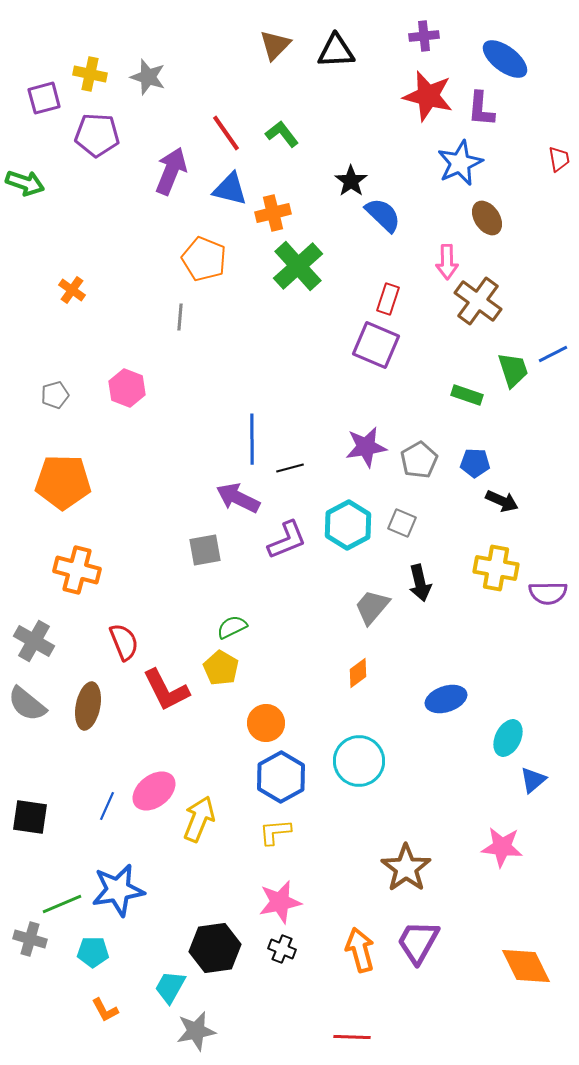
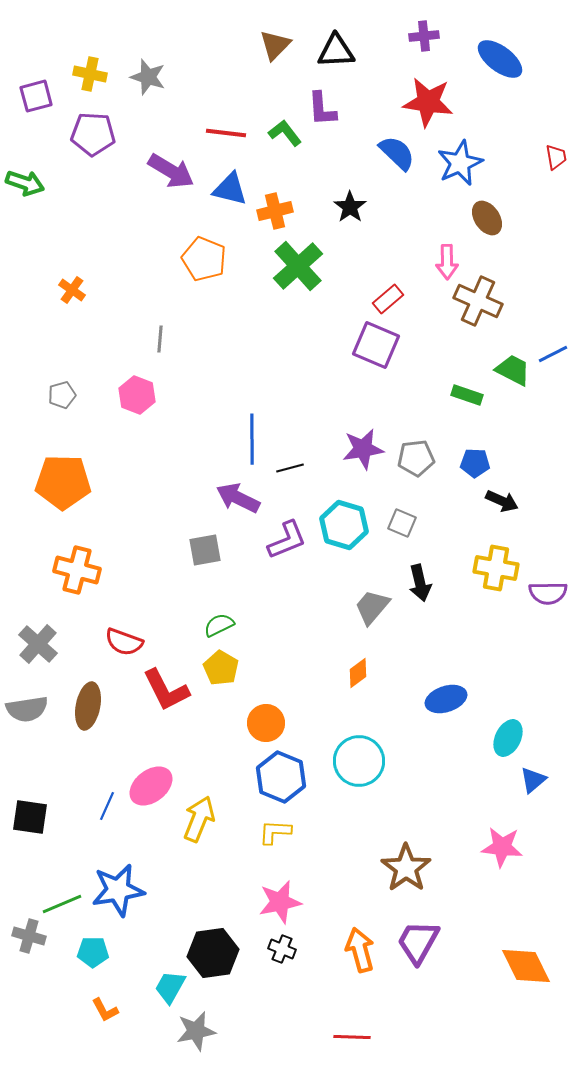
blue ellipse at (505, 59): moved 5 px left
red star at (428, 96): moved 6 px down; rotated 6 degrees counterclockwise
purple square at (44, 98): moved 8 px left, 2 px up
purple L-shape at (481, 109): moved 159 px left; rotated 9 degrees counterclockwise
red line at (226, 133): rotated 48 degrees counterclockwise
green L-shape at (282, 134): moved 3 px right, 1 px up
purple pentagon at (97, 135): moved 4 px left, 1 px up
red trapezoid at (559, 159): moved 3 px left, 2 px up
purple arrow at (171, 171): rotated 99 degrees clockwise
black star at (351, 181): moved 1 px left, 26 px down
orange cross at (273, 213): moved 2 px right, 2 px up
blue semicircle at (383, 215): moved 14 px right, 62 px up
red rectangle at (388, 299): rotated 32 degrees clockwise
brown cross at (478, 301): rotated 12 degrees counterclockwise
gray line at (180, 317): moved 20 px left, 22 px down
green trapezoid at (513, 370): rotated 45 degrees counterclockwise
pink hexagon at (127, 388): moved 10 px right, 7 px down
gray pentagon at (55, 395): moved 7 px right
purple star at (366, 447): moved 3 px left, 2 px down
gray pentagon at (419, 460): moved 3 px left, 2 px up; rotated 24 degrees clockwise
cyan hexagon at (348, 525): moved 4 px left; rotated 15 degrees counterclockwise
green semicircle at (232, 627): moved 13 px left, 2 px up
gray cross at (34, 641): moved 4 px right, 3 px down; rotated 12 degrees clockwise
red semicircle at (124, 642): rotated 132 degrees clockwise
gray semicircle at (27, 704): moved 5 px down; rotated 48 degrees counterclockwise
blue hexagon at (281, 777): rotated 9 degrees counterclockwise
pink ellipse at (154, 791): moved 3 px left, 5 px up
yellow L-shape at (275, 832): rotated 8 degrees clockwise
gray cross at (30, 939): moved 1 px left, 3 px up
black hexagon at (215, 948): moved 2 px left, 5 px down
